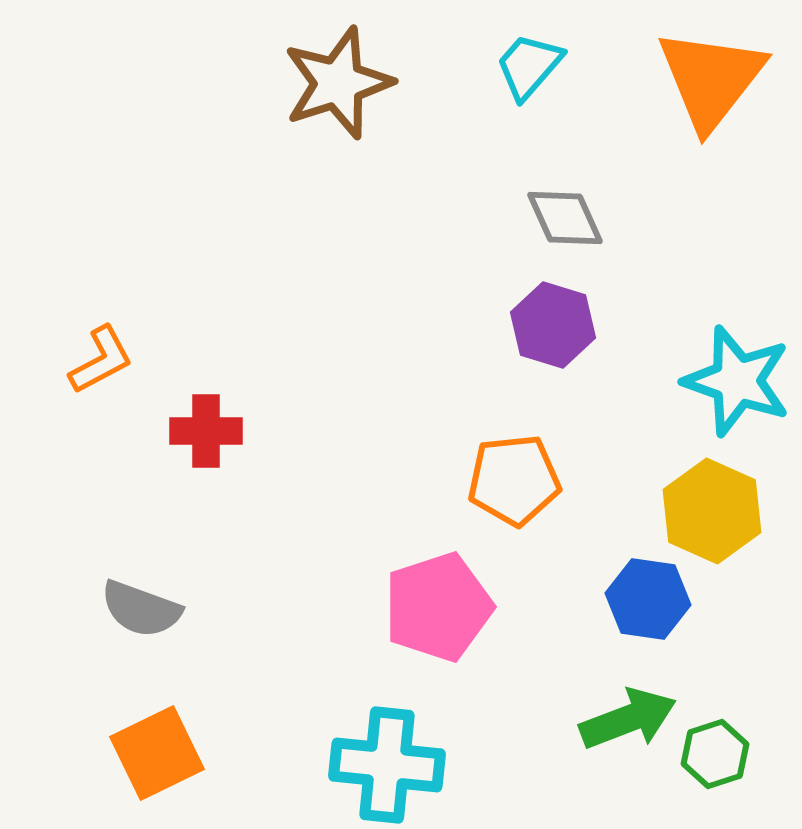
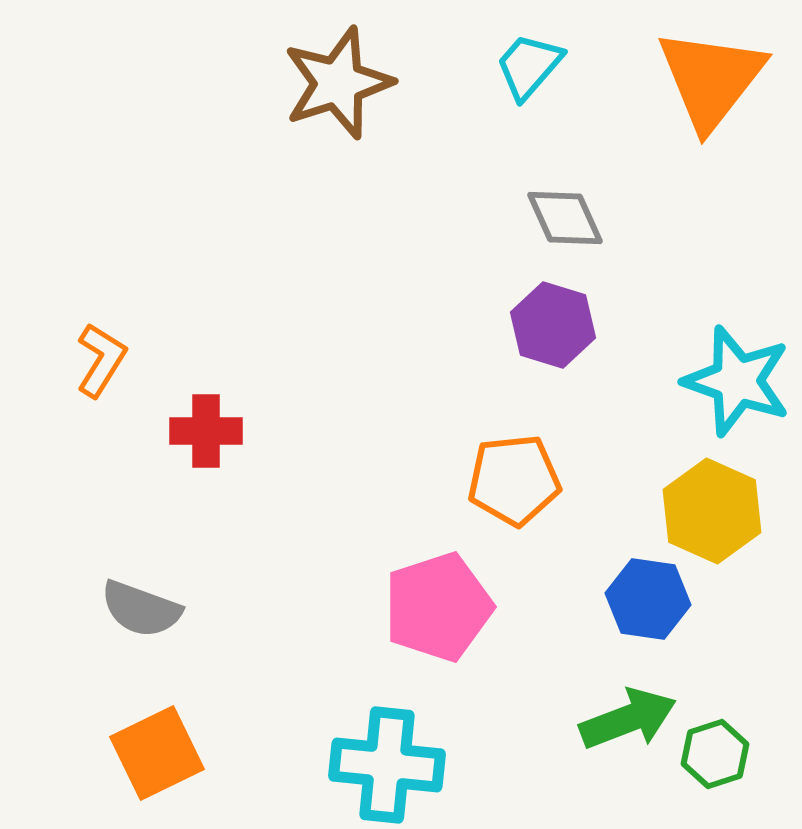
orange L-shape: rotated 30 degrees counterclockwise
